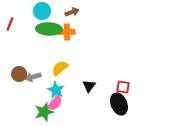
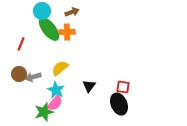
red line: moved 11 px right, 20 px down
green ellipse: rotated 50 degrees clockwise
